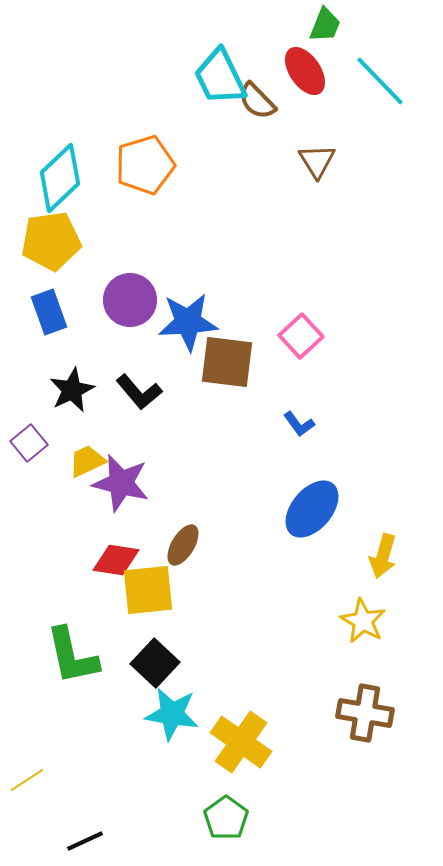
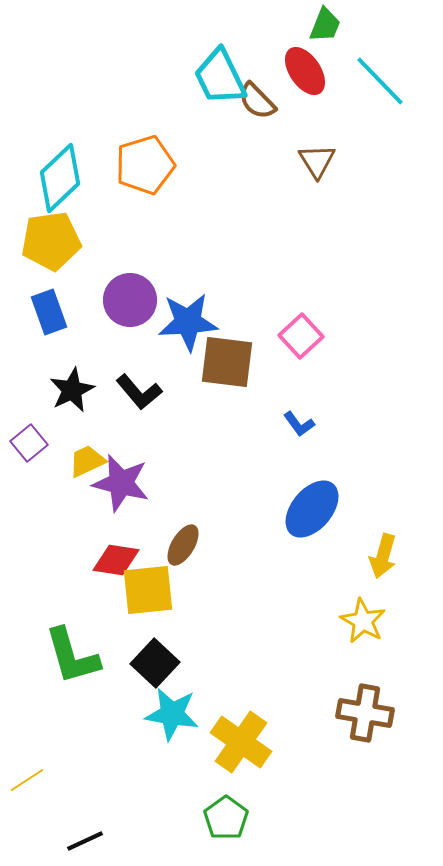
green L-shape: rotated 4 degrees counterclockwise
